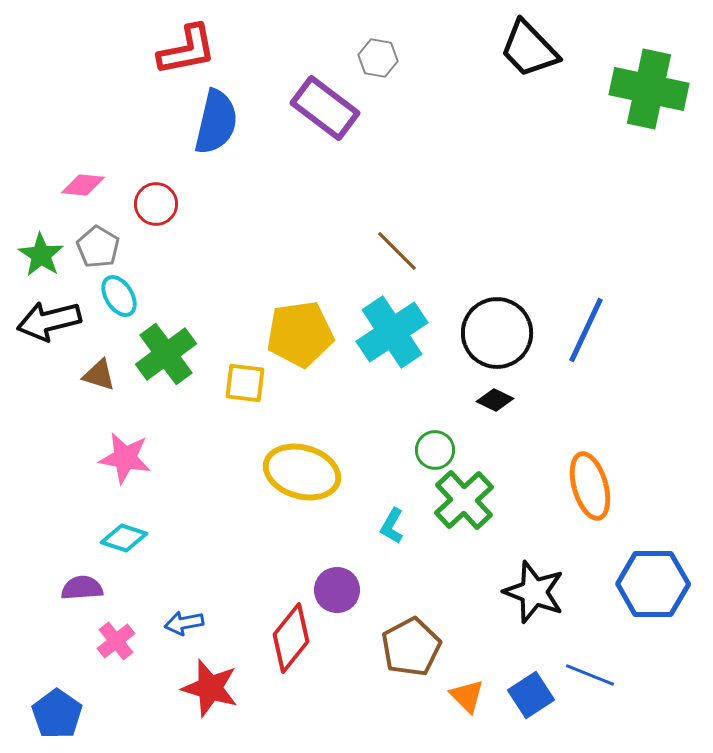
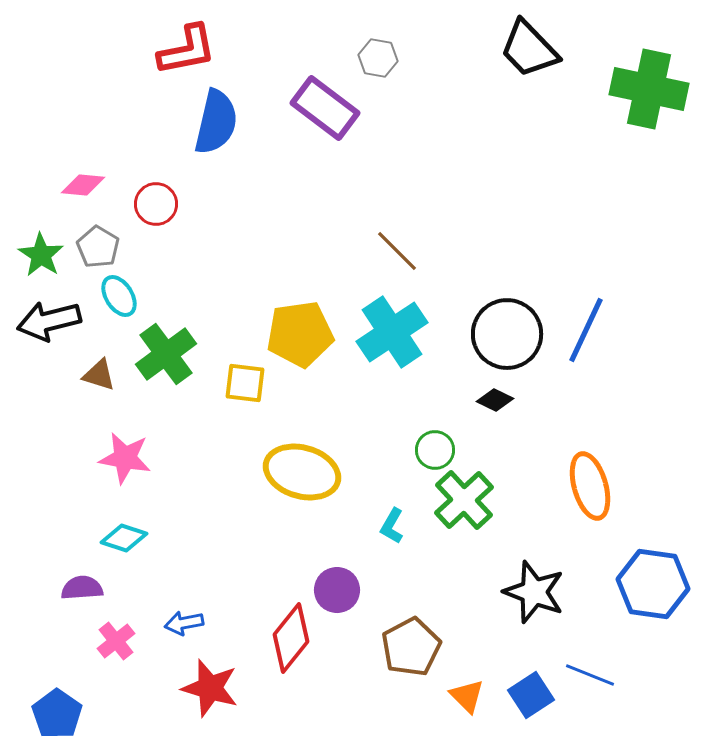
black circle at (497, 333): moved 10 px right, 1 px down
blue hexagon at (653, 584): rotated 8 degrees clockwise
